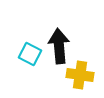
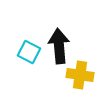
cyan square: moved 1 px left, 2 px up
